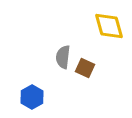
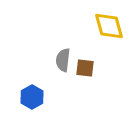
gray semicircle: moved 3 px down
brown square: rotated 18 degrees counterclockwise
